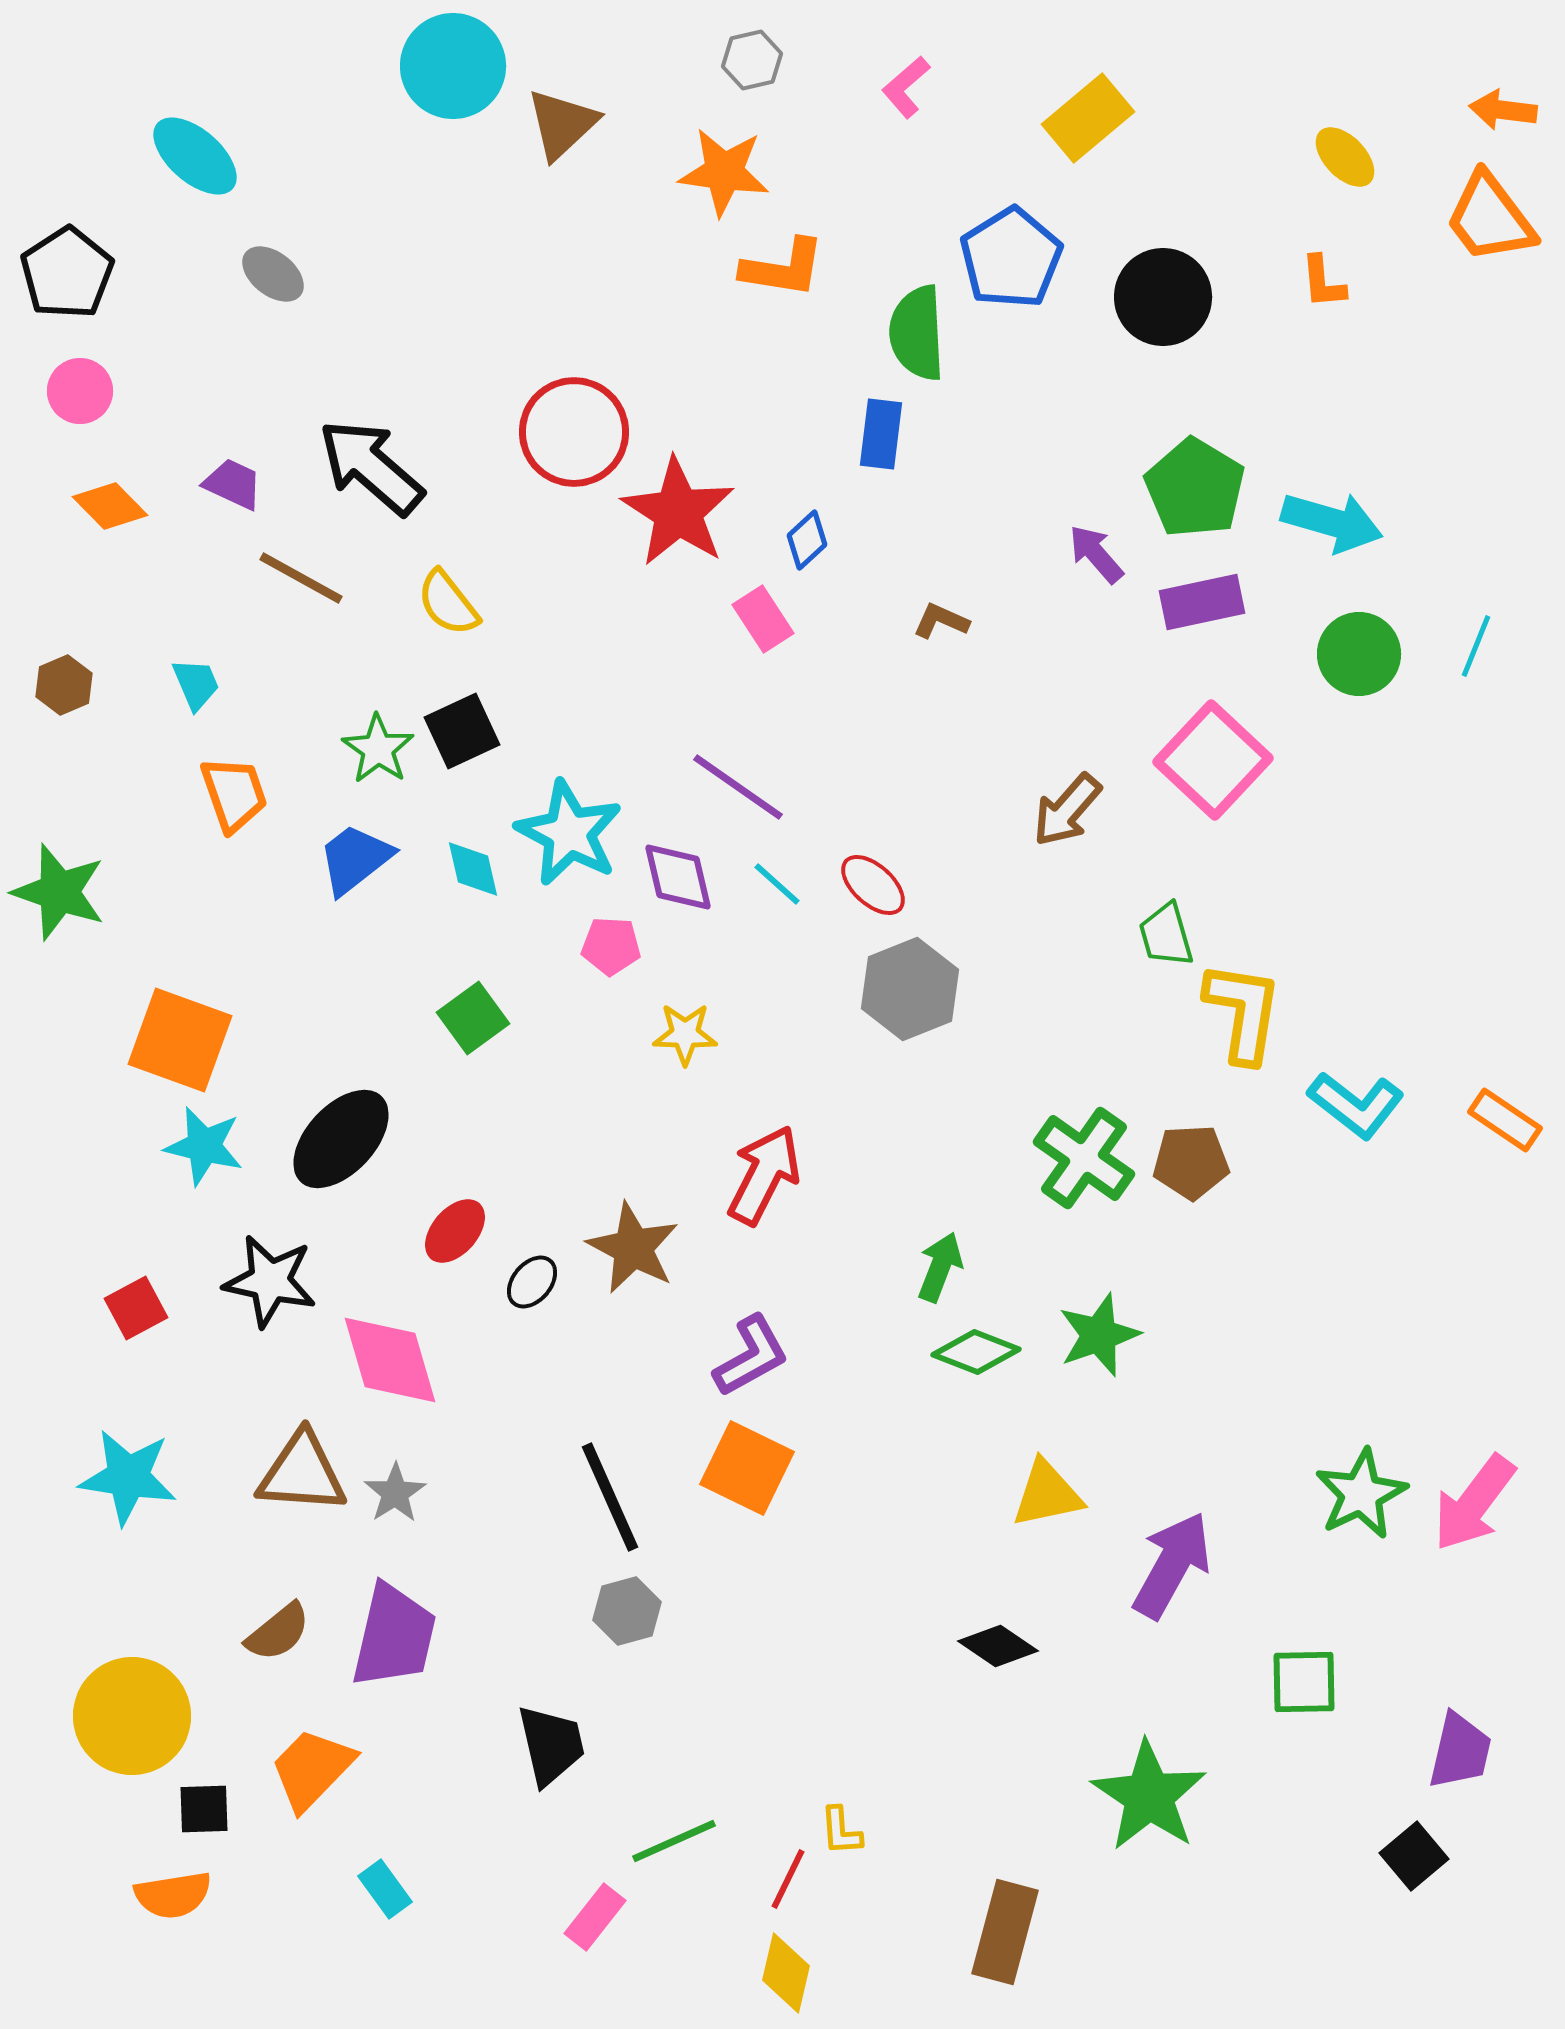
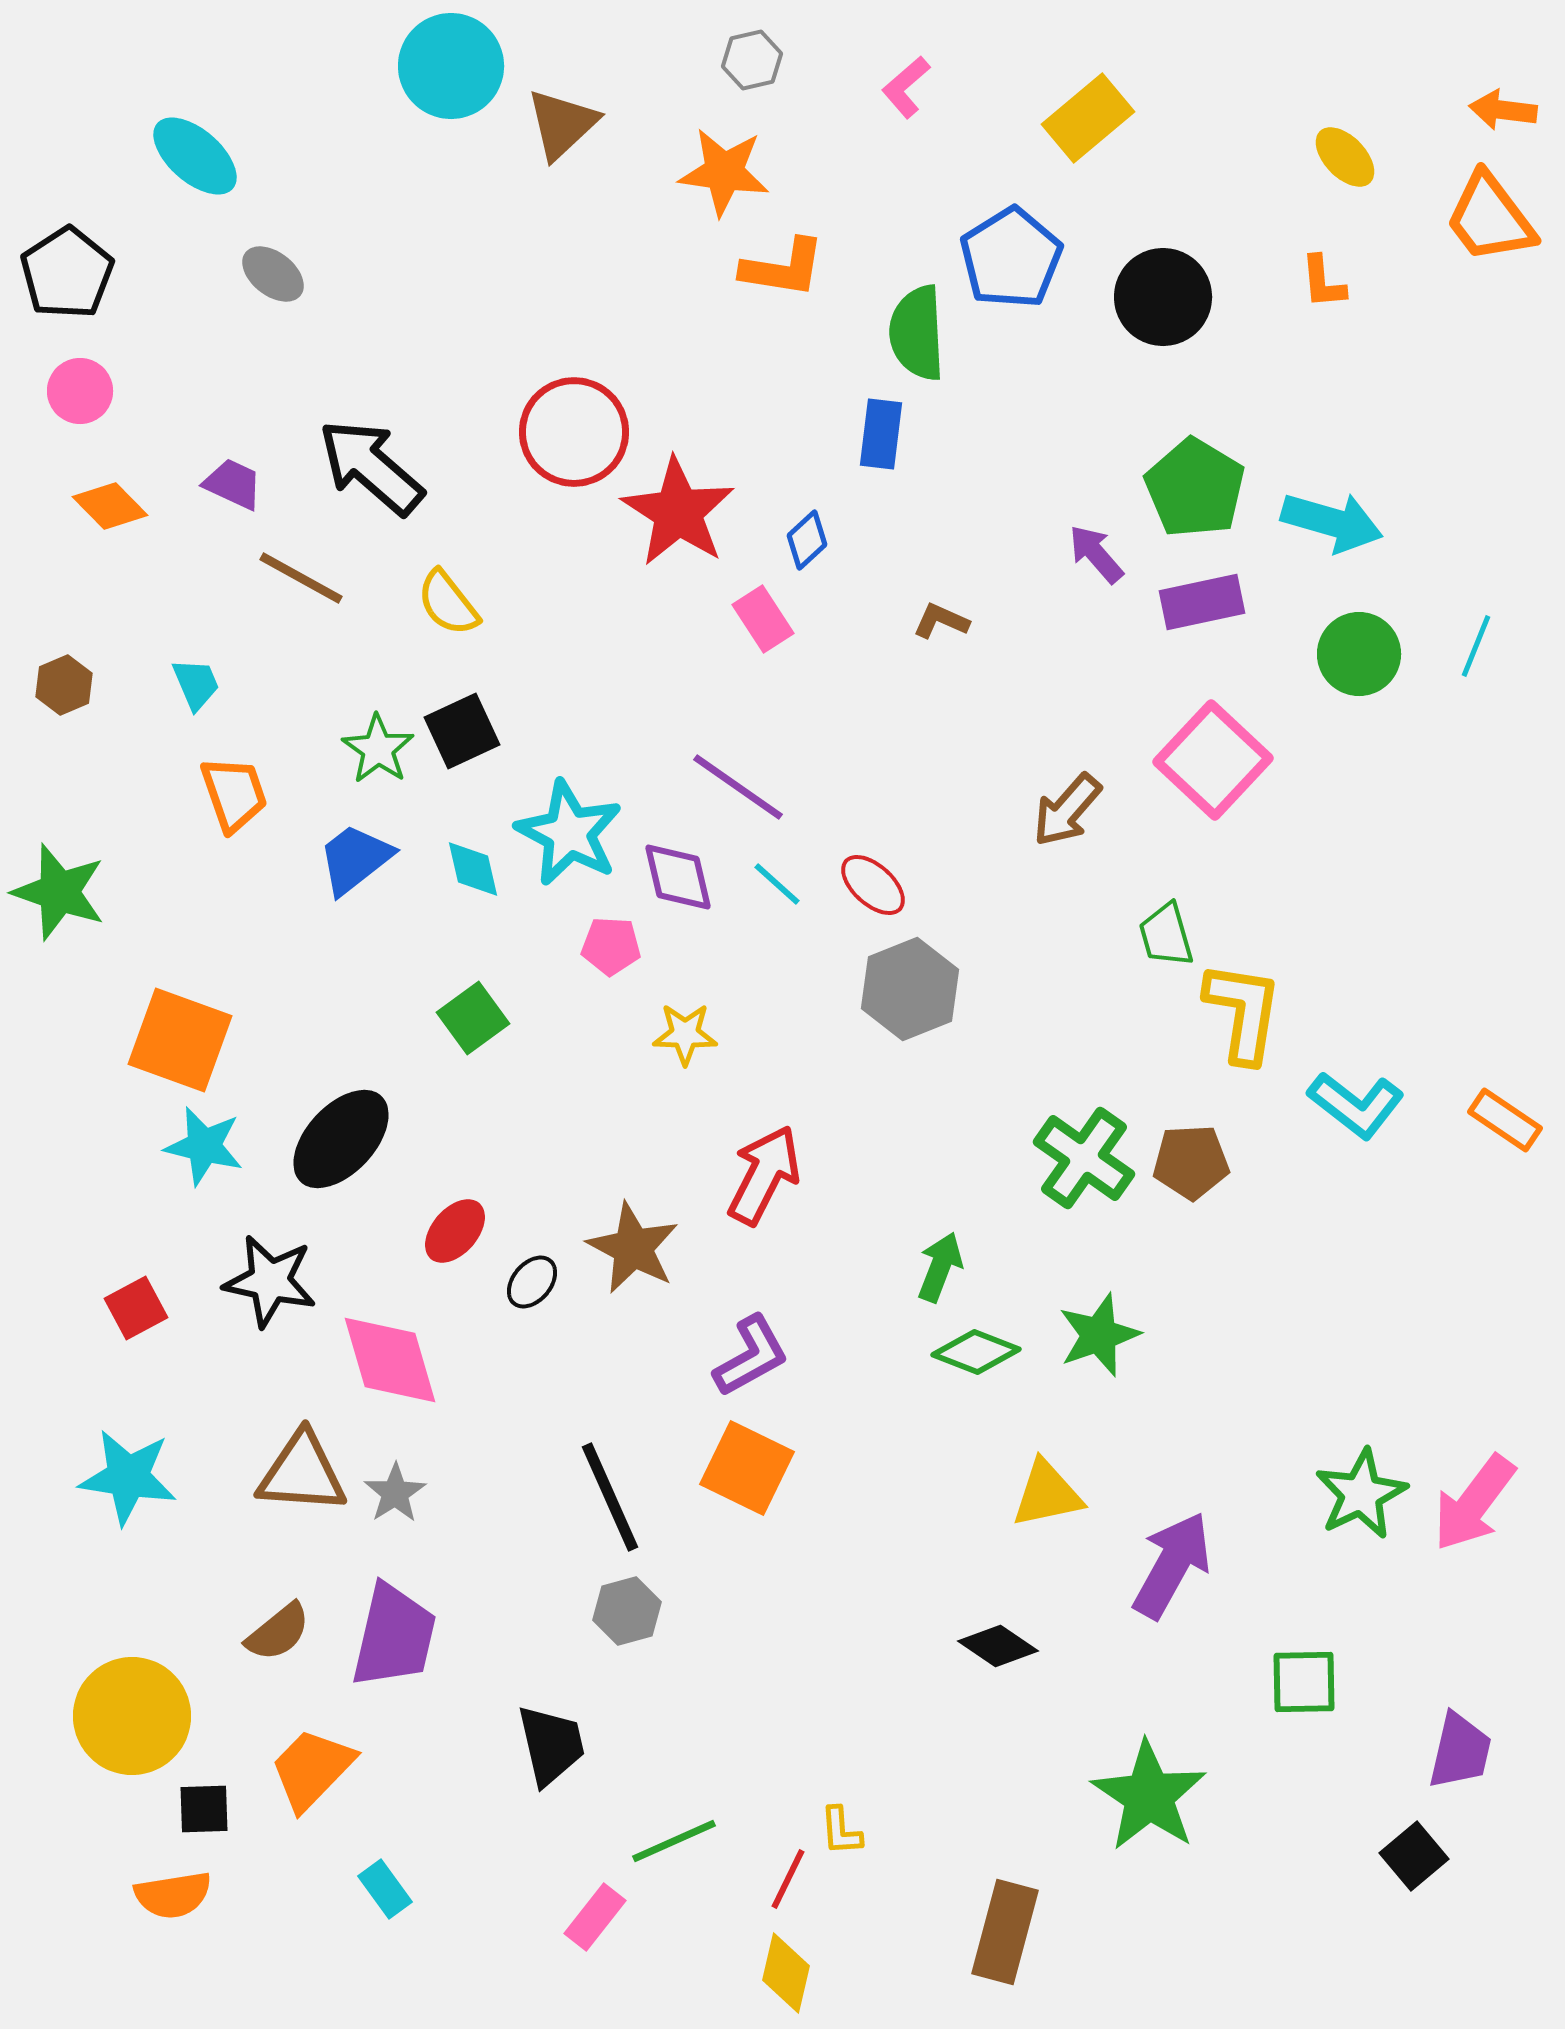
cyan circle at (453, 66): moved 2 px left
